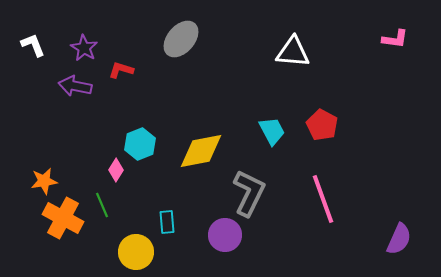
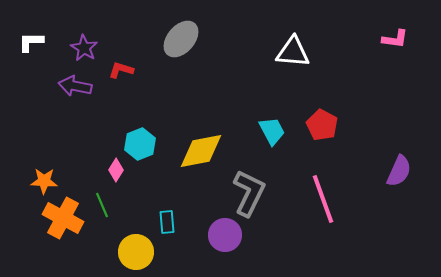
white L-shape: moved 2 px left, 3 px up; rotated 68 degrees counterclockwise
orange star: rotated 12 degrees clockwise
purple semicircle: moved 68 px up
